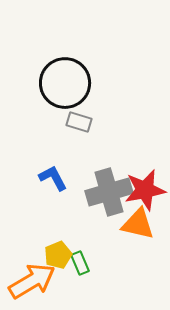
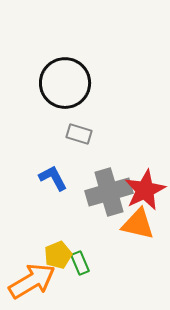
gray rectangle: moved 12 px down
red star: rotated 15 degrees counterclockwise
